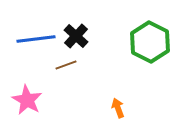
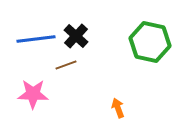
green hexagon: rotated 15 degrees counterclockwise
pink star: moved 6 px right, 6 px up; rotated 28 degrees counterclockwise
